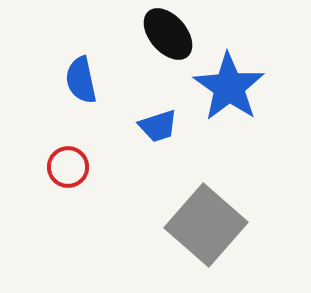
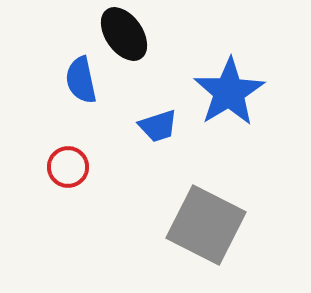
black ellipse: moved 44 px left; rotated 6 degrees clockwise
blue star: moved 5 px down; rotated 6 degrees clockwise
gray square: rotated 14 degrees counterclockwise
